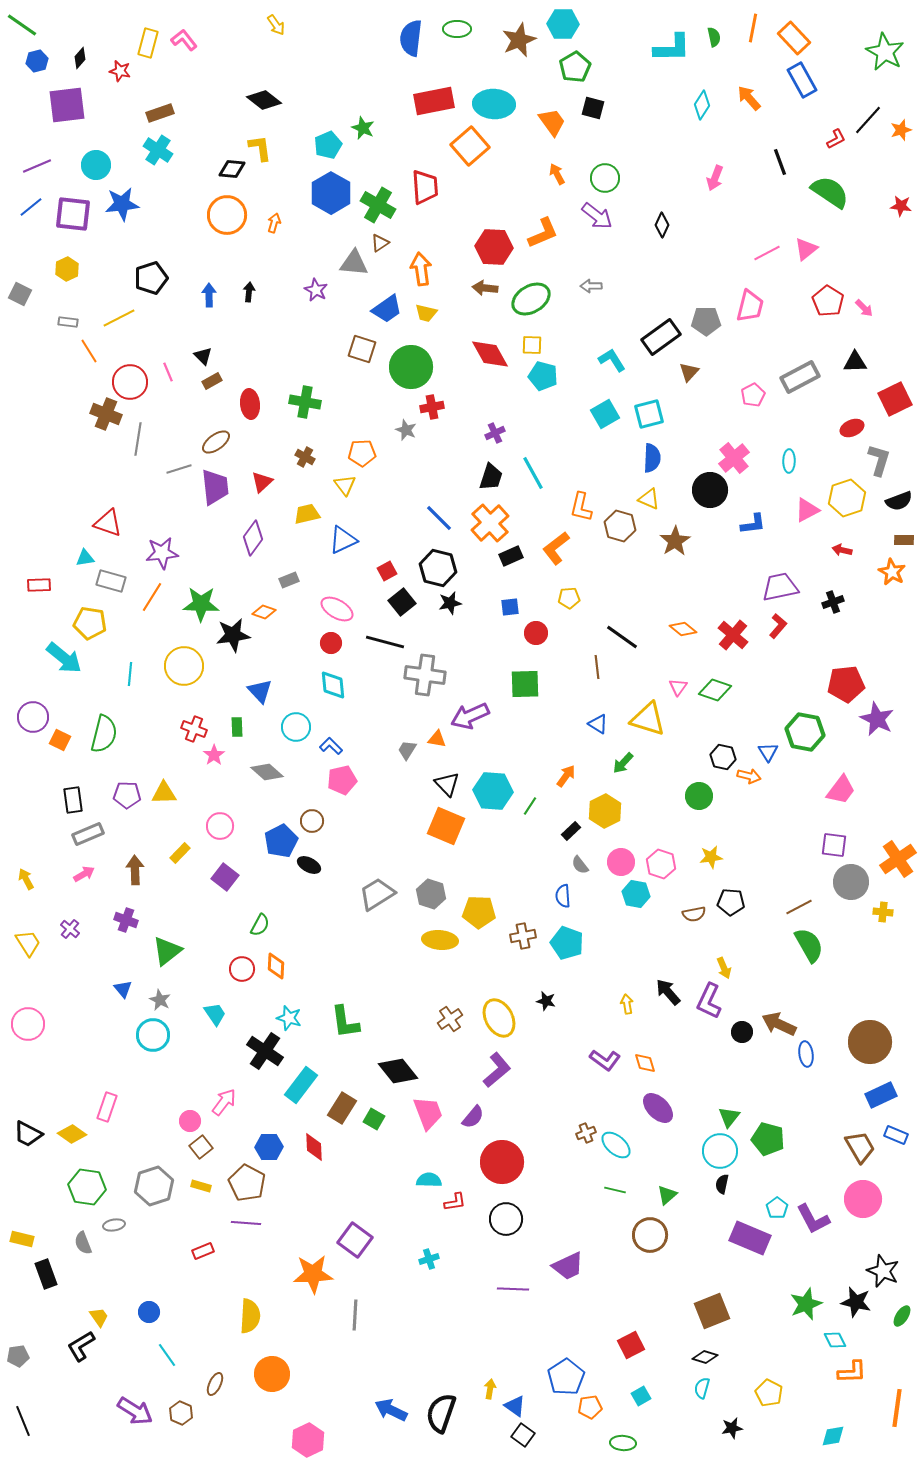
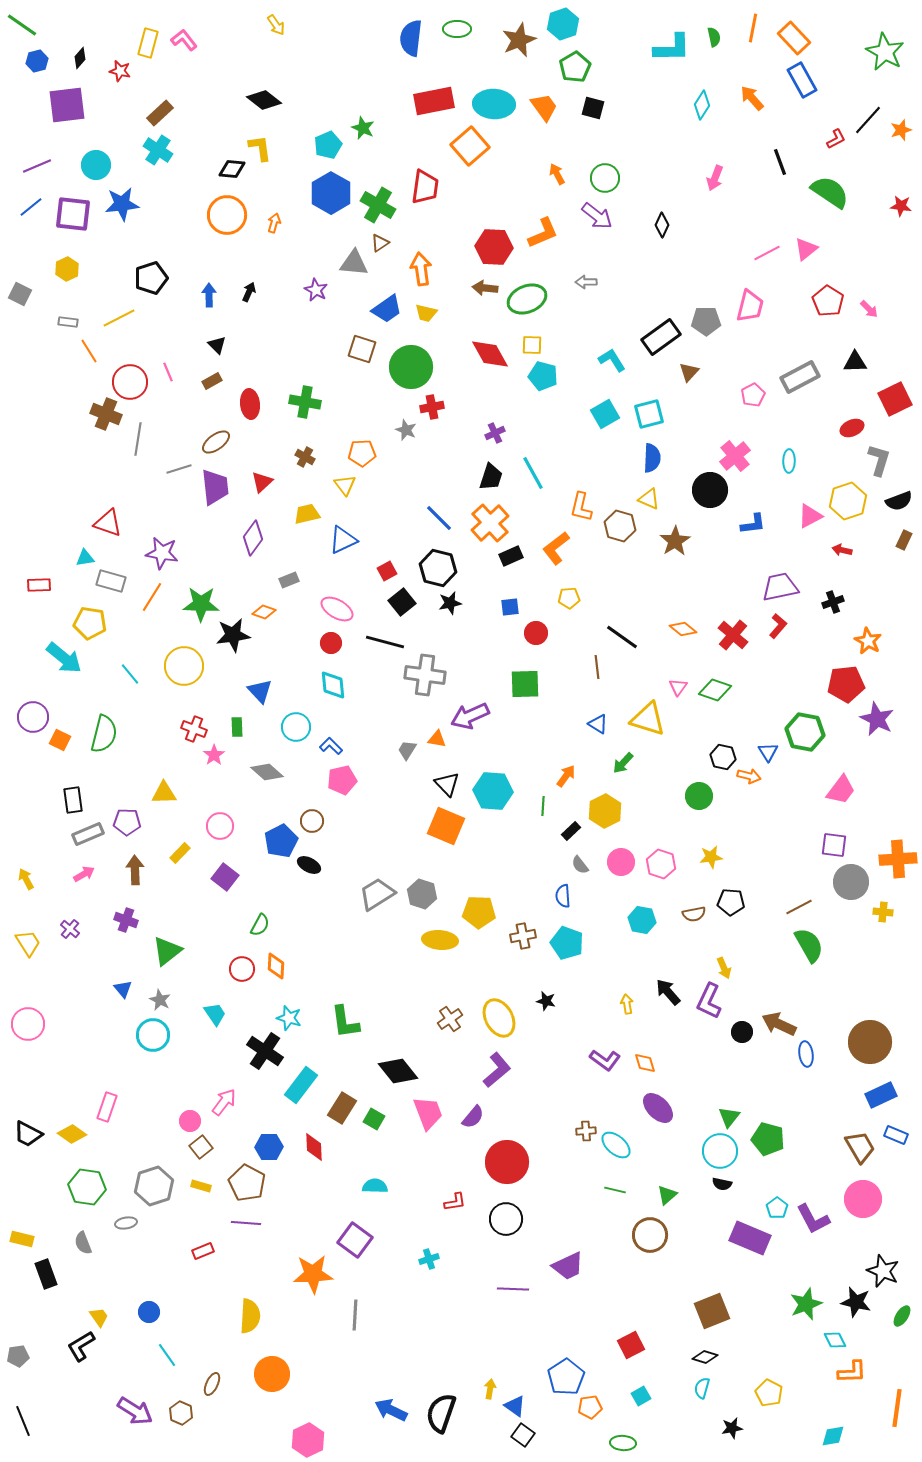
cyan hexagon at (563, 24): rotated 20 degrees counterclockwise
orange arrow at (749, 98): moved 3 px right
brown rectangle at (160, 113): rotated 24 degrees counterclockwise
orange trapezoid at (552, 122): moved 8 px left, 15 px up
red trapezoid at (425, 187): rotated 12 degrees clockwise
gray arrow at (591, 286): moved 5 px left, 4 px up
black arrow at (249, 292): rotated 18 degrees clockwise
green ellipse at (531, 299): moved 4 px left; rotated 9 degrees clockwise
pink arrow at (864, 308): moved 5 px right, 1 px down
black triangle at (203, 356): moved 14 px right, 11 px up
pink cross at (734, 458): moved 1 px right, 2 px up
yellow hexagon at (847, 498): moved 1 px right, 3 px down
pink triangle at (807, 510): moved 3 px right, 6 px down
brown rectangle at (904, 540): rotated 66 degrees counterclockwise
purple star at (162, 553): rotated 16 degrees clockwise
orange star at (892, 572): moved 24 px left, 69 px down
cyan line at (130, 674): rotated 45 degrees counterclockwise
purple pentagon at (127, 795): moved 27 px down
green line at (530, 806): moved 13 px right; rotated 30 degrees counterclockwise
orange cross at (898, 859): rotated 30 degrees clockwise
gray hexagon at (431, 894): moved 9 px left
cyan hexagon at (636, 894): moved 6 px right, 26 px down
brown cross at (586, 1133): moved 2 px up; rotated 18 degrees clockwise
red circle at (502, 1162): moved 5 px right
cyan semicircle at (429, 1180): moved 54 px left, 6 px down
black semicircle at (722, 1184): rotated 90 degrees counterclockwise
gray ellipse at (114, 1225): moved 12 px right, 2 px up
brown ellipse at (215, 1384): moved 3 px left
